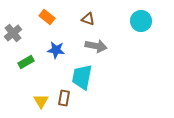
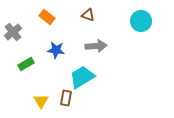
brown triangle: moved 4 px up
gray cross: moved 1 px up
gray arrow: rotated 15 degrees counterclockwise
green rectangle: moved 2 px down
cyan trapezoid: rotated 48 degrees clockwise
brown rectangle: moved 2 px right
